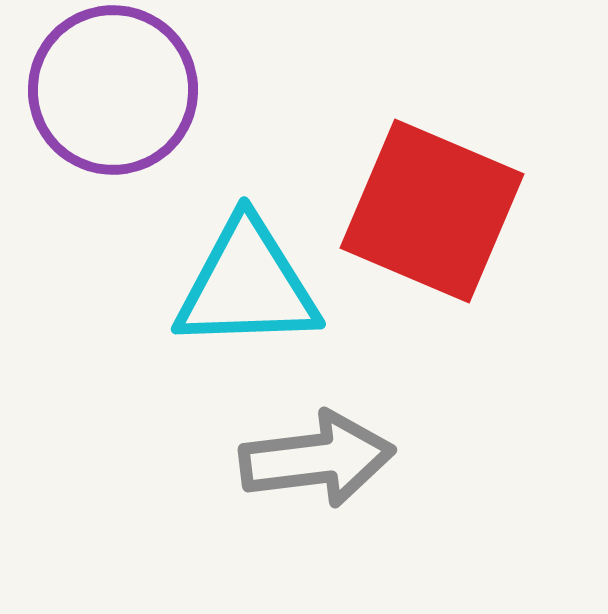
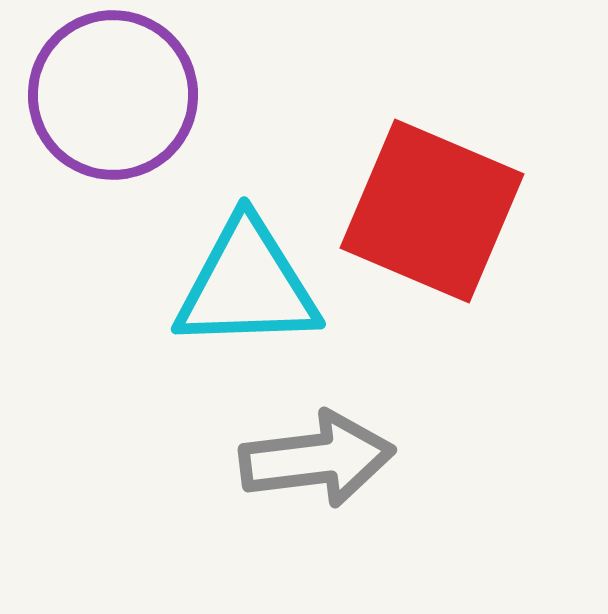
purple circle: moved 5 px down
